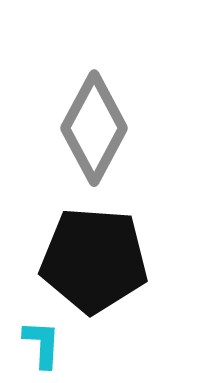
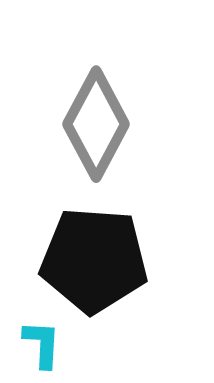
gray diamond: moved 2 px right, 4 px up
